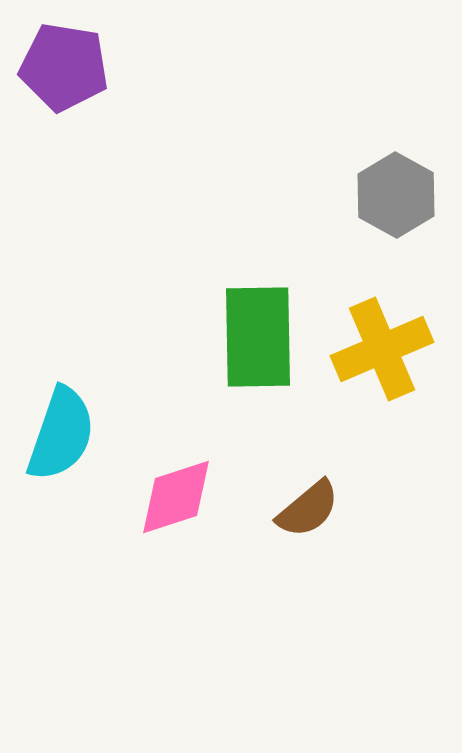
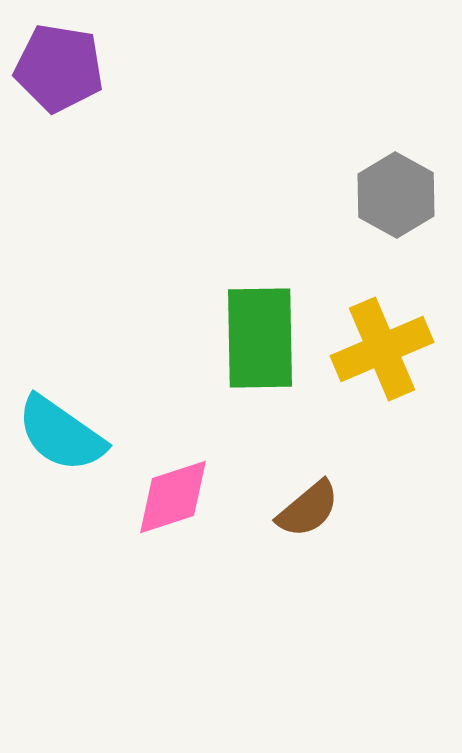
purple pentagon: moved 5 px left, 1 px down
green rectangle: moved 2 px right, 1 px down
cyan semicircle: rotated 106 degrees clockwise
pink diamond: moved 3 px left
